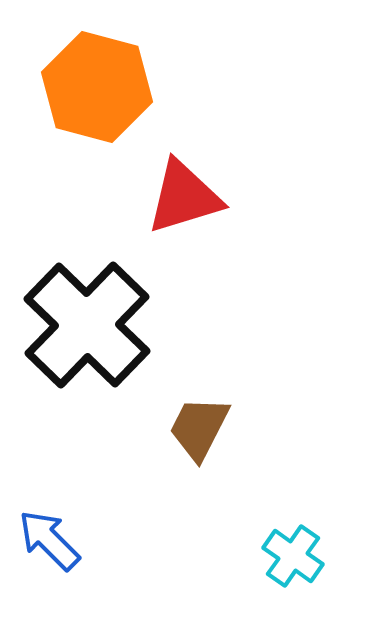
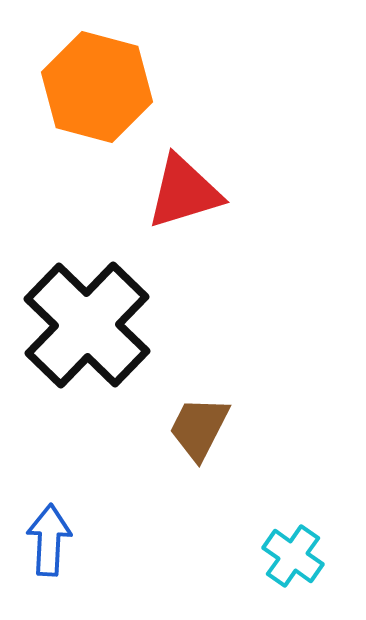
red triangle: moved 5 px up
blue arrow: rotated 48 degrees clockwise
